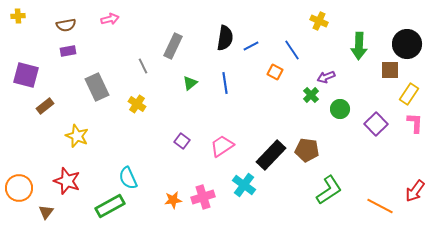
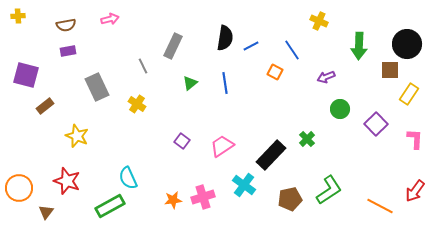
green cross at (311, 95): moved 4 px left, 44 px down
pink L-shape at (415, 123): moved 16 px down
brown pentagon at (307, 150): moved 17 px left, 49 px down; rotated 20 degrees counterclockwise
